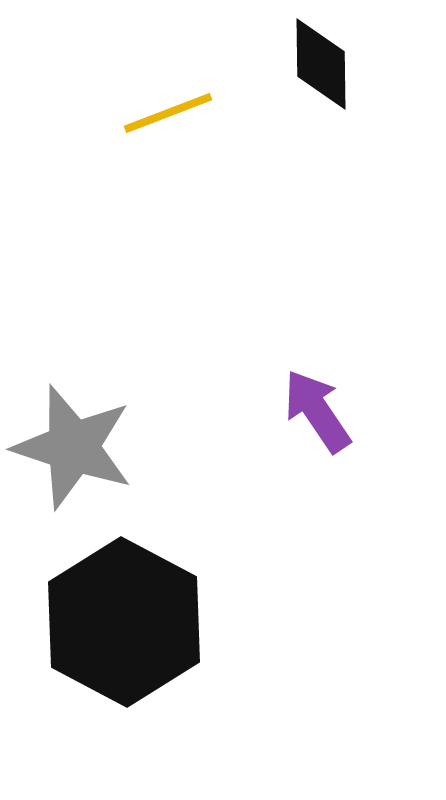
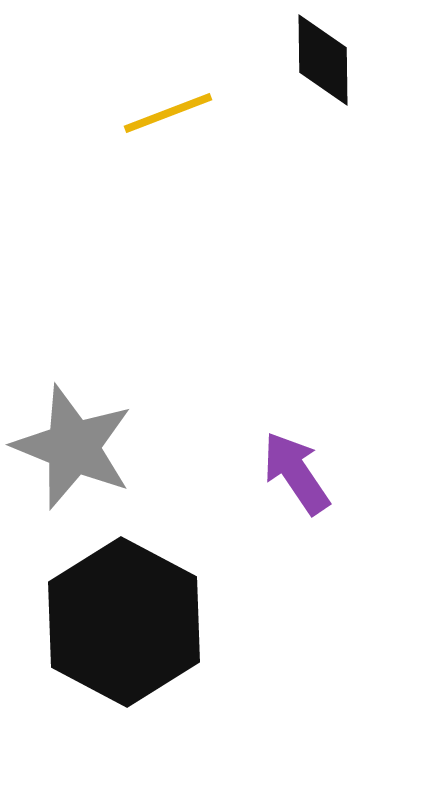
black diamond: moved 2 px right, 4 px up
purple arrow: moved 21 px left, 62 px down
gray star: rotated 4 degrees clockwise
